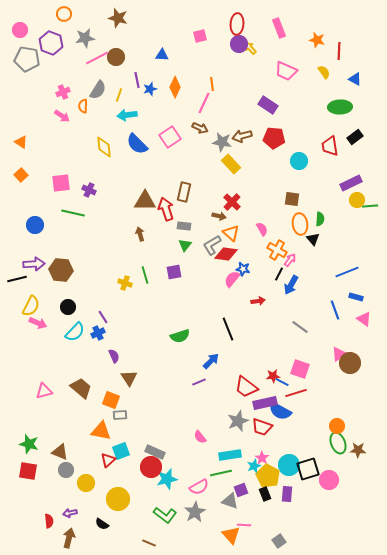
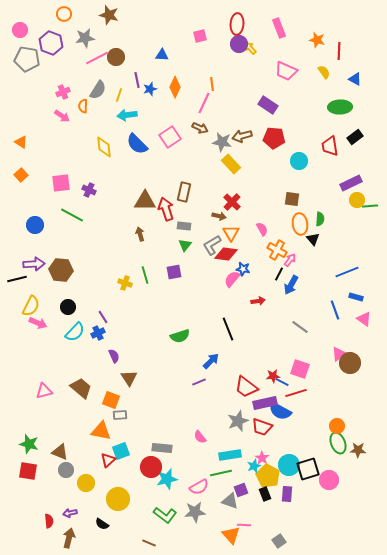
brown star at (118, 18): moved 9 px left, 3 px up
green line at (73, 213): moved 1 px left, 2 px down; rotated 15 degrees clockwise
orange triangle at (231, 233): rotated 18 degrees clockwise
gray rectangle at (155, 452): moved 7 px right, 4 px up; rotated 18 degrees counterclockwise
gray star at (195, 512): rotated 25 degrees clockwise
